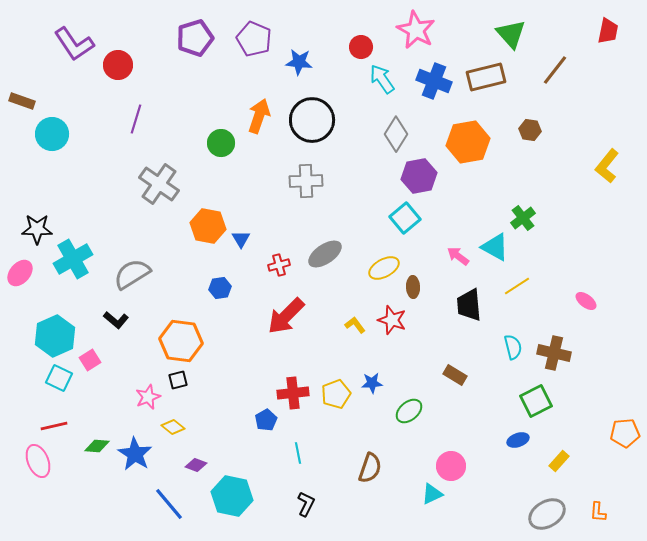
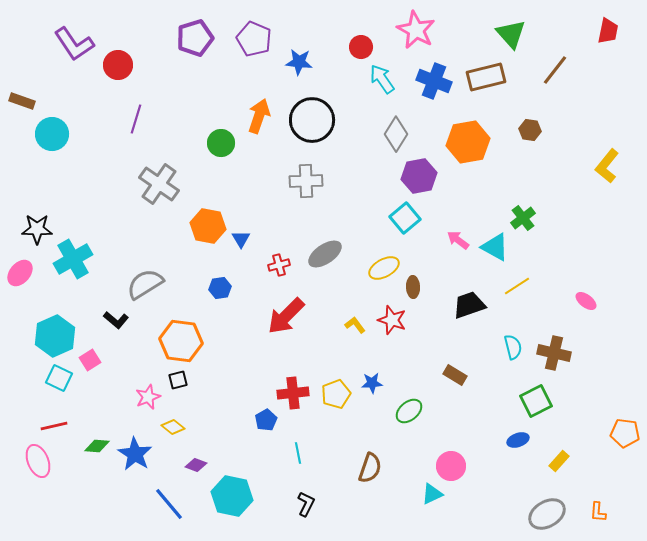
pink arrow at (458, 256): moved 16 px up
gray semicircle at (132, 274): moved 13 px right, 10 px down
black trapezoid at (469, 305): rotated 76 degrees clockwise
orange pentagon at (625, 433): rotated 12 degrees clockwise
